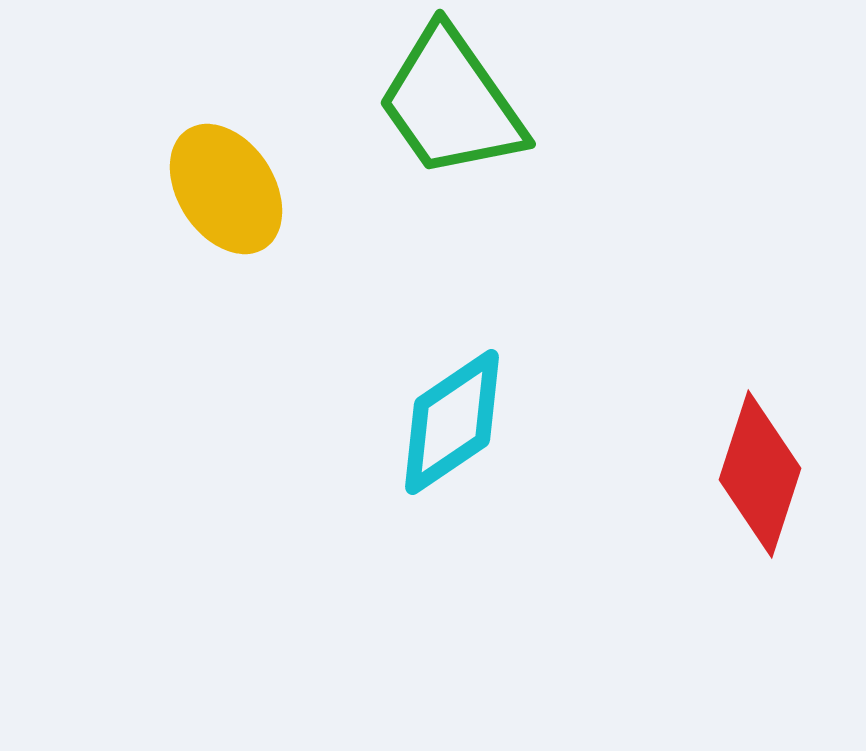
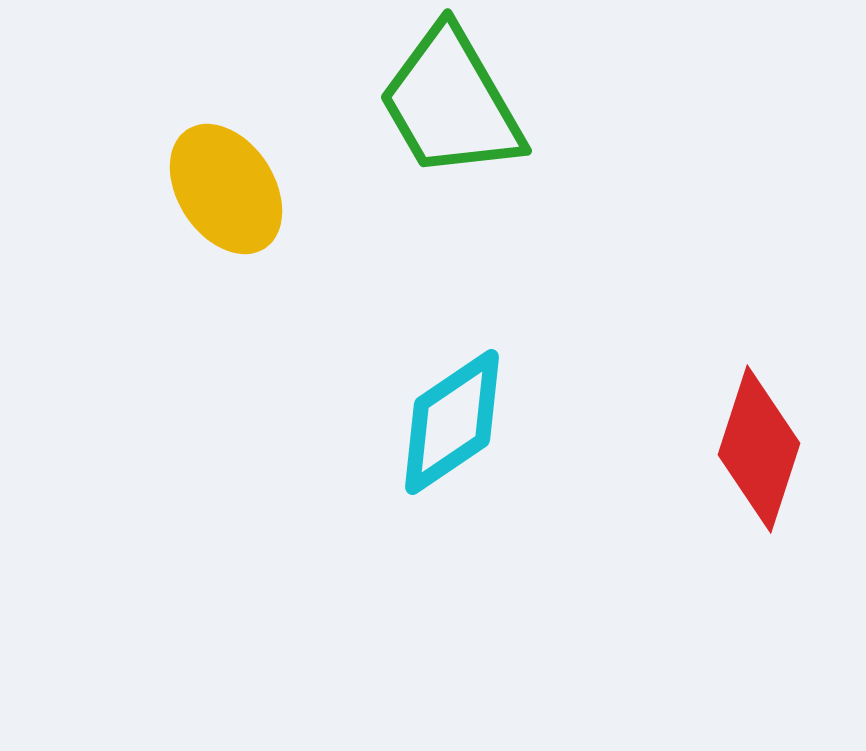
green trapezoid: rotated 5 degrees clockwise
red diamond: moved 1 px left, 25 px up
